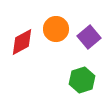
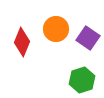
purple square: moved 1 px left, 1 px down; rotated 15 degrees counterclockwise
red diamond: rotated 40 degrees counterclockwise
